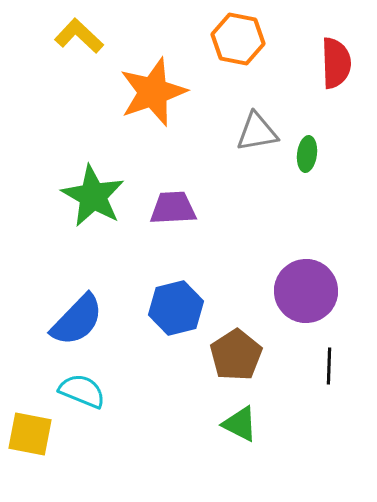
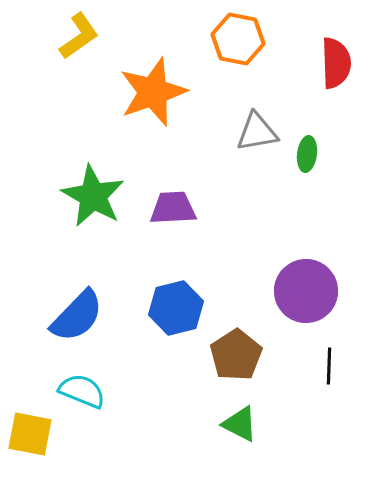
yellow L-shape: rotated 102 degrees clockwise
blue semicircle: moved 4 px up
